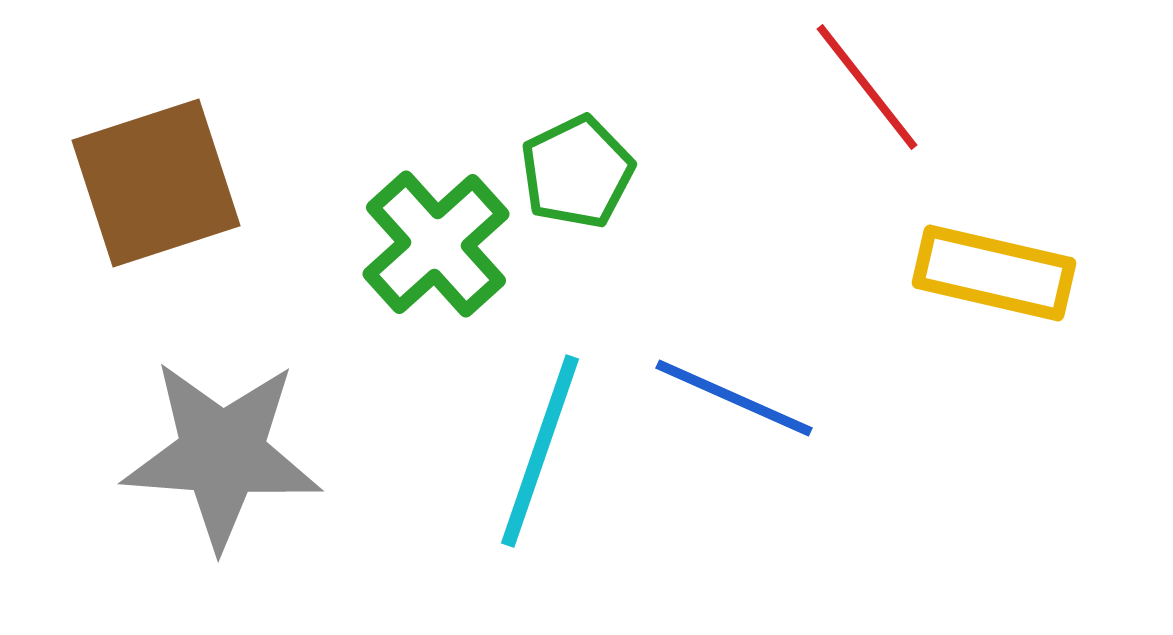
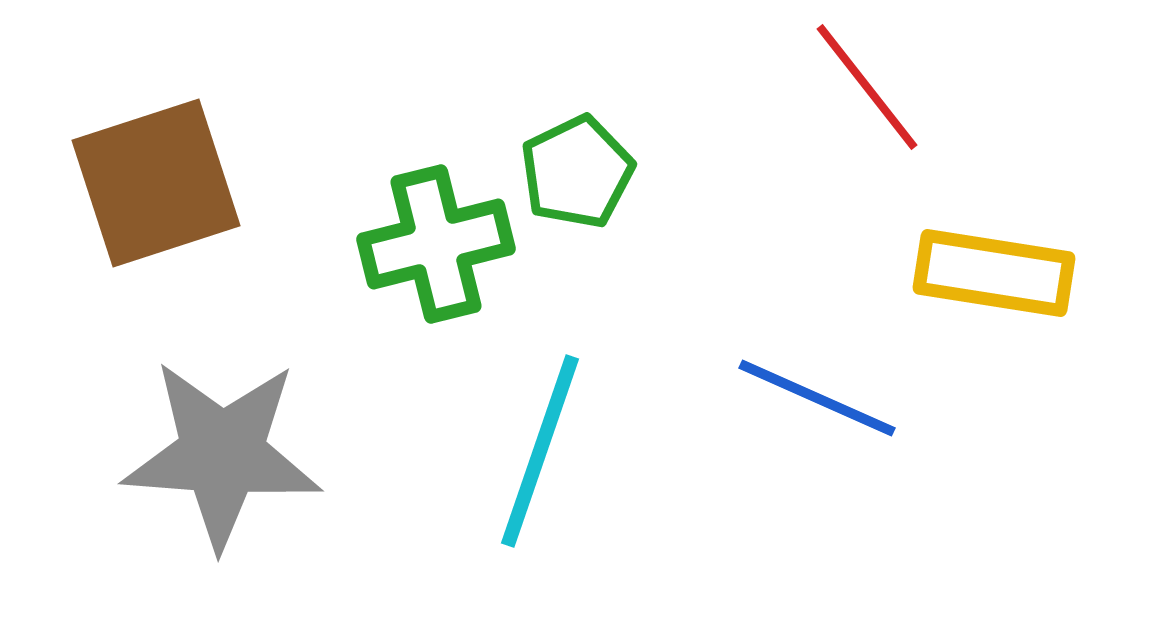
green cross: rotated 28 degrees clockwise
yellow rectangle: rotated 4 degrees counterclockwise
blue line: moved 83 px right
